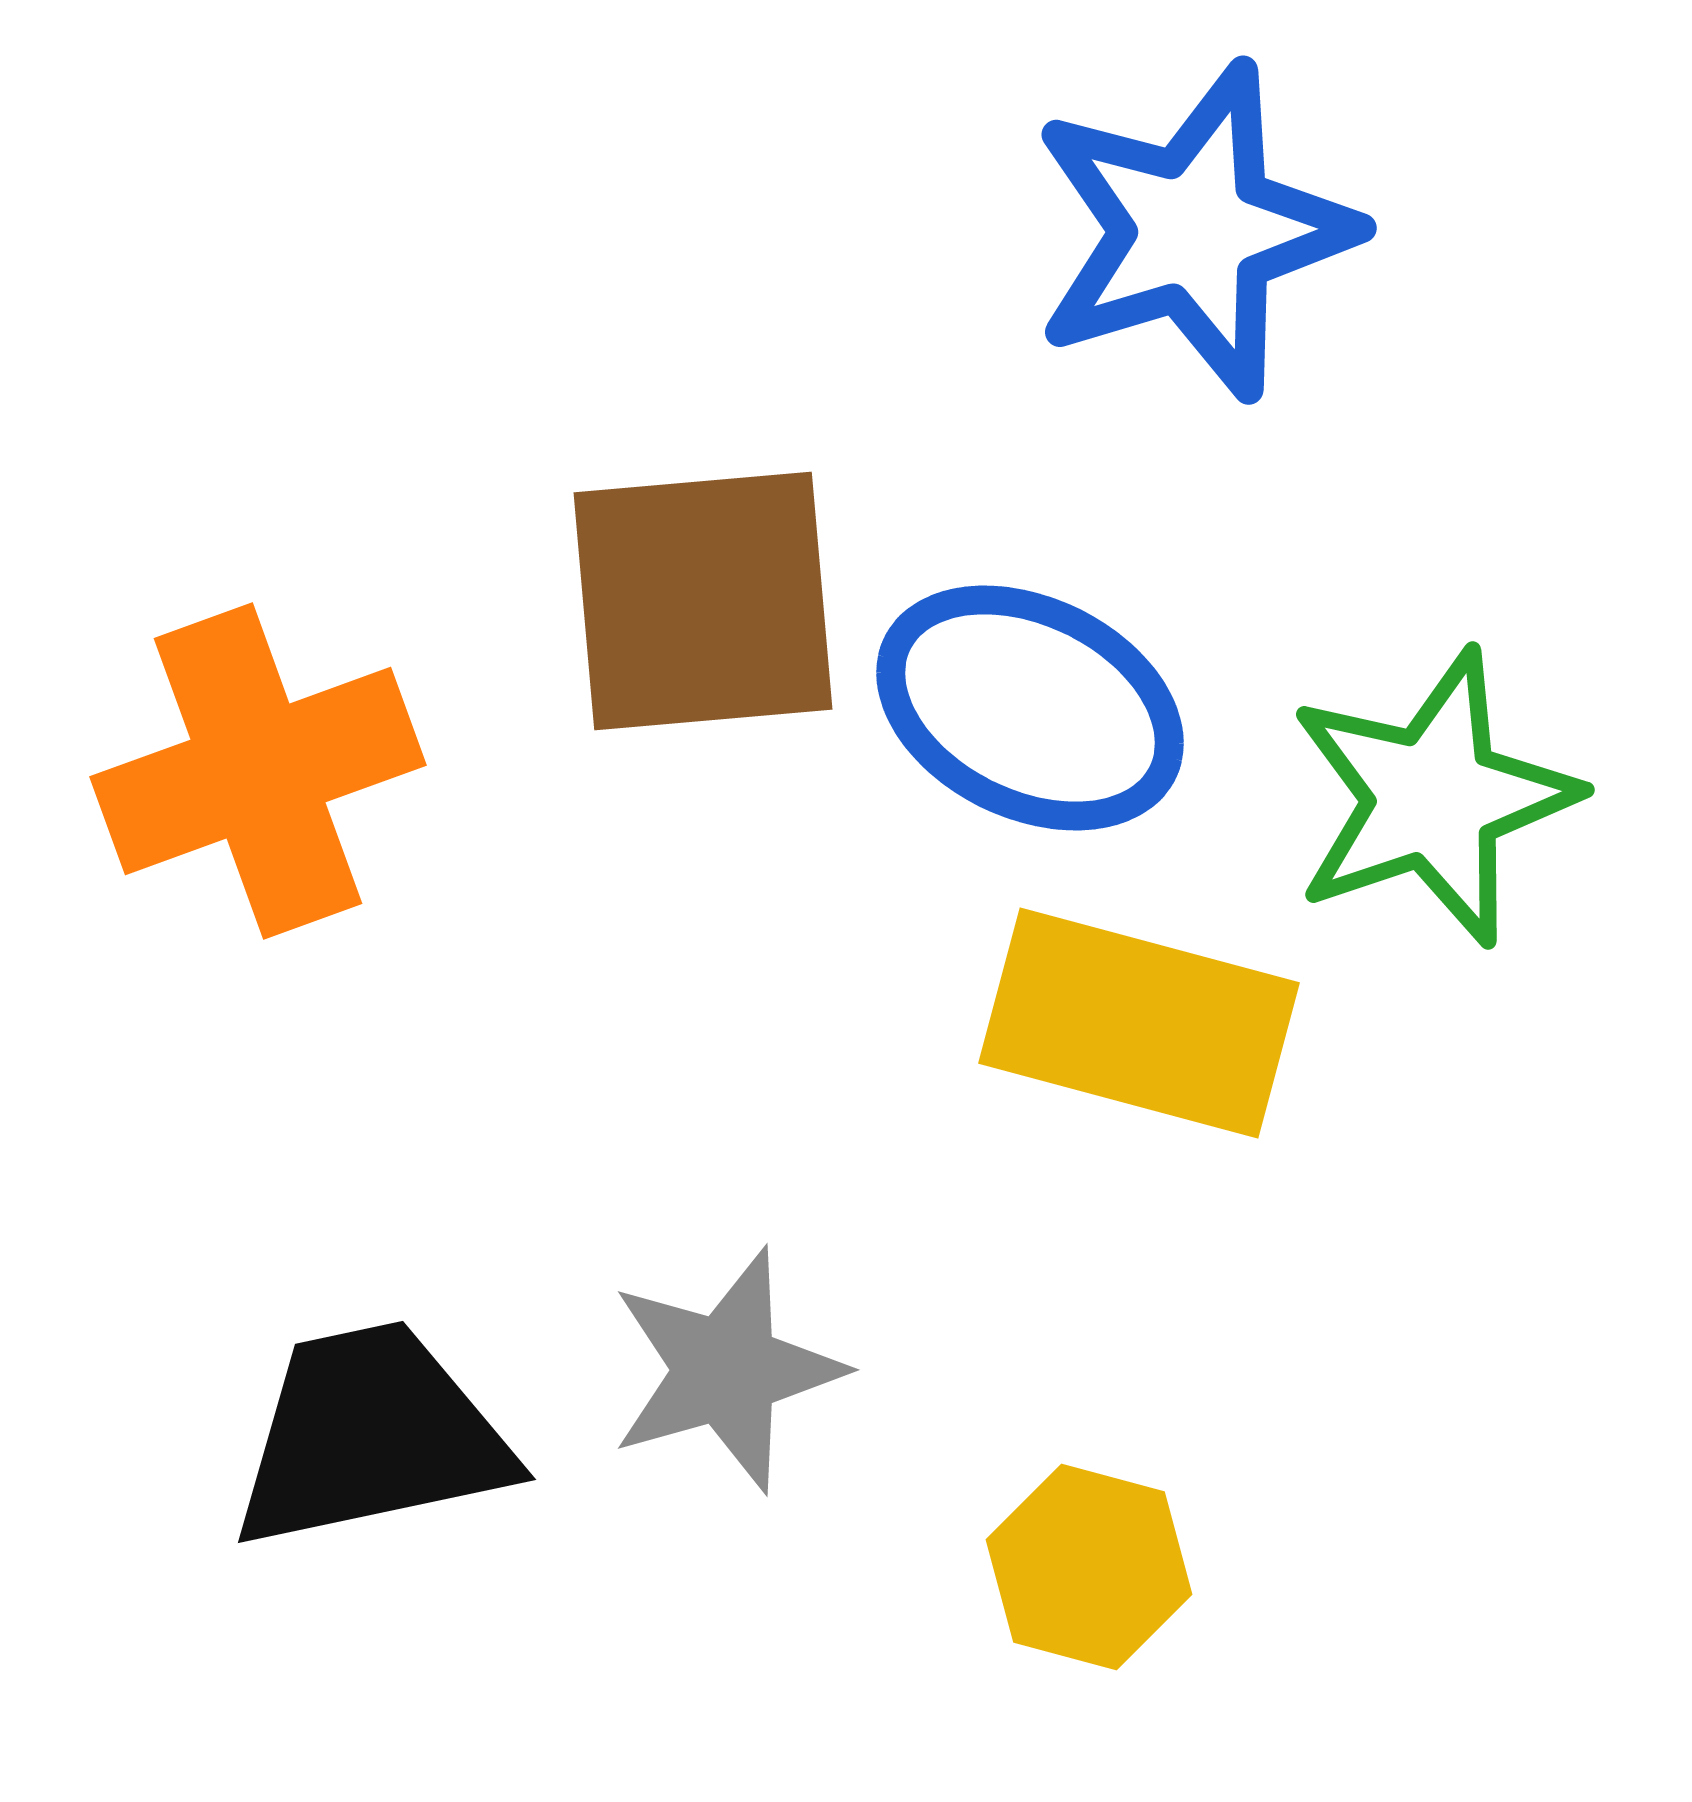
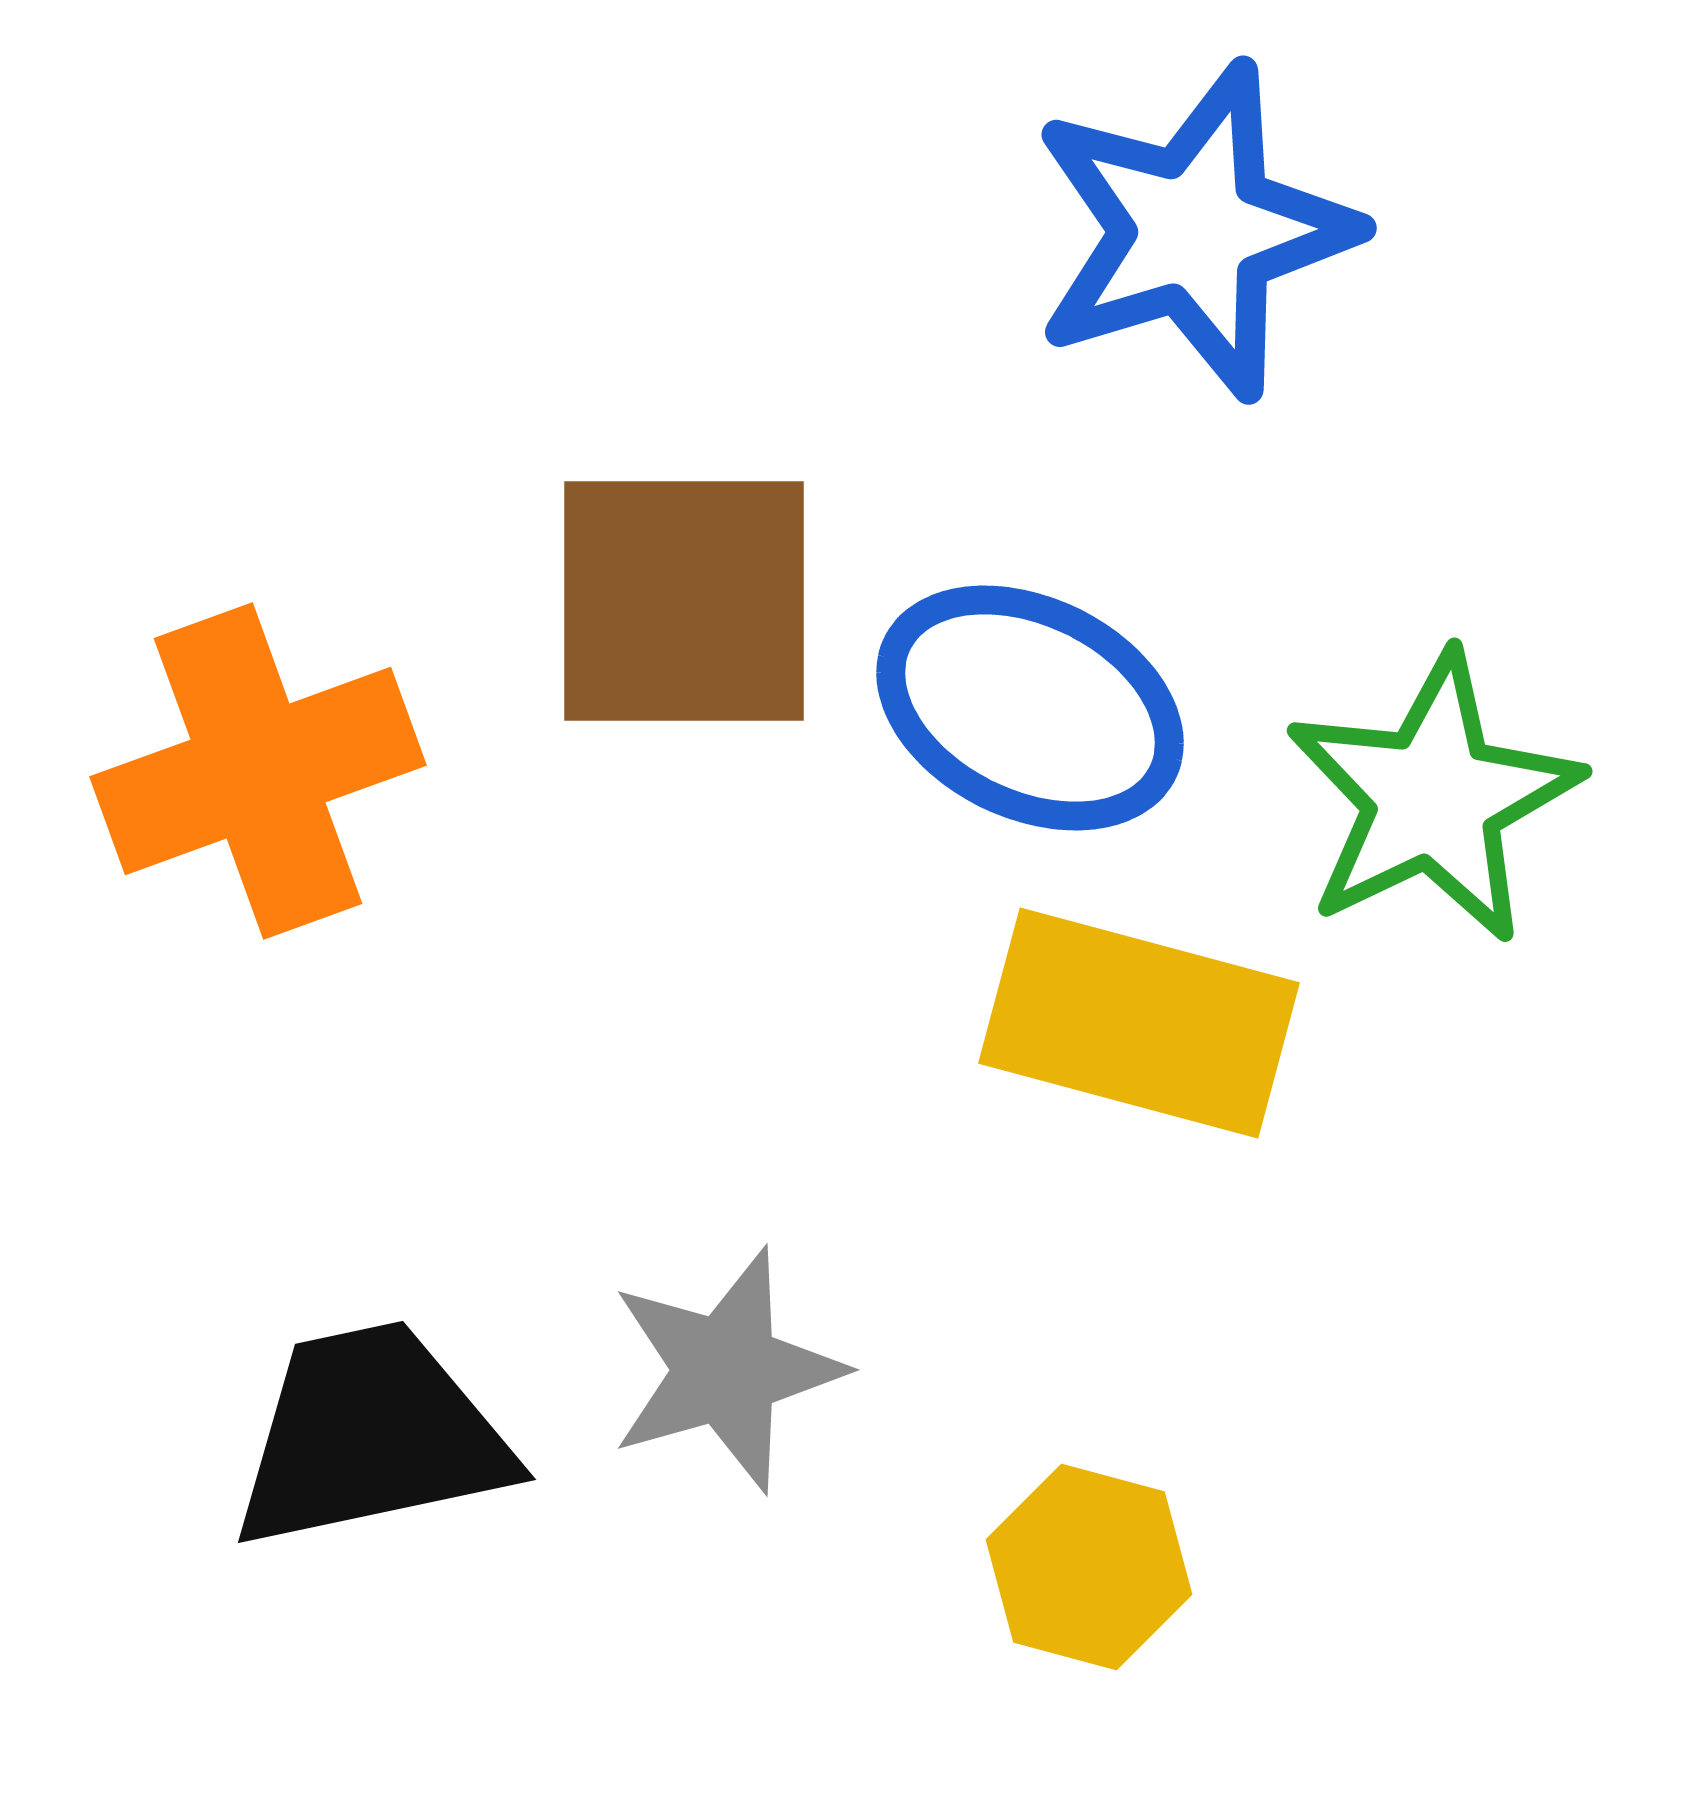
brown square: moved 19 px left; rotated 5 degrees clockwise
green star: rotated 7 degrees counterclockwise
